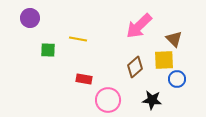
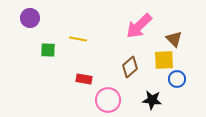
brown diamond: moved 5 px left
